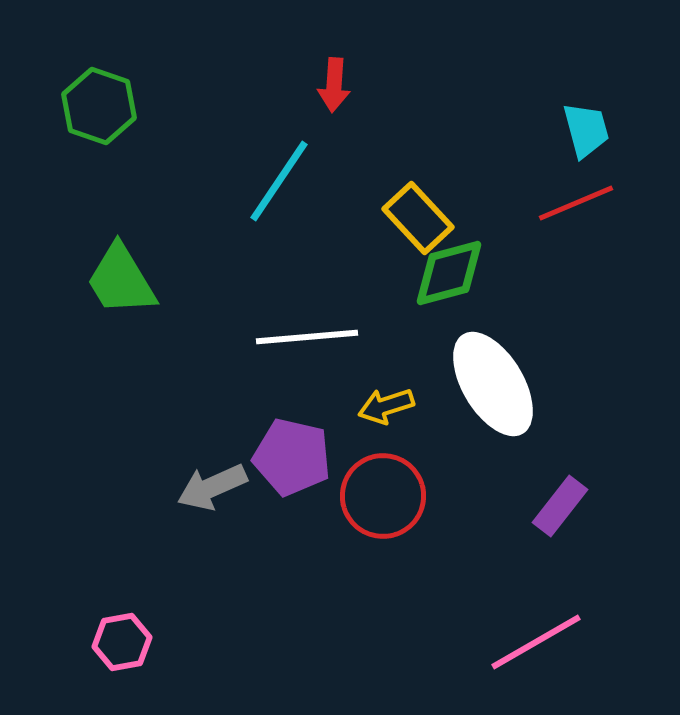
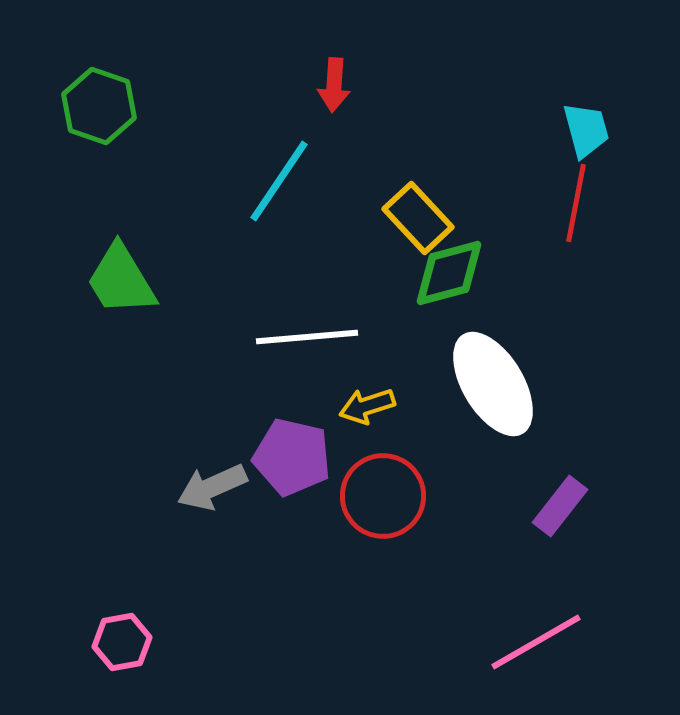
red line: rotated 56 degrees counterclockwise
yellow arrow: moved 19 px left
